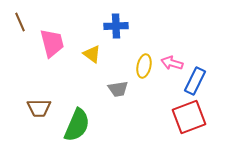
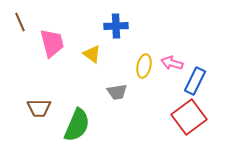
gray trapezoid: moved 1 px left, 3 px down
red square: rotated 16 degrees counterclockwise
